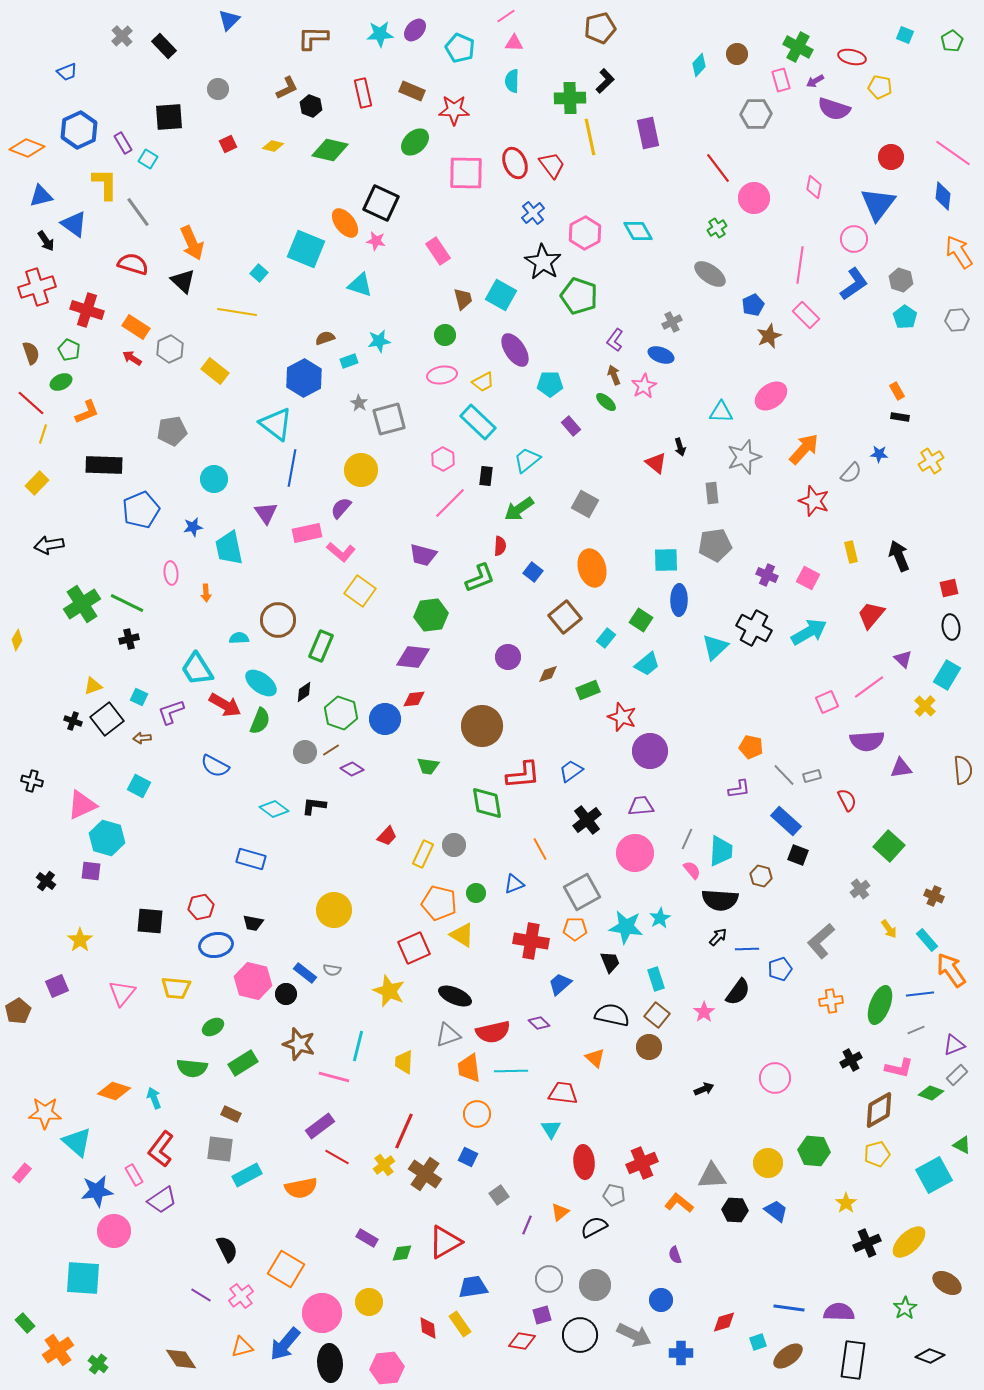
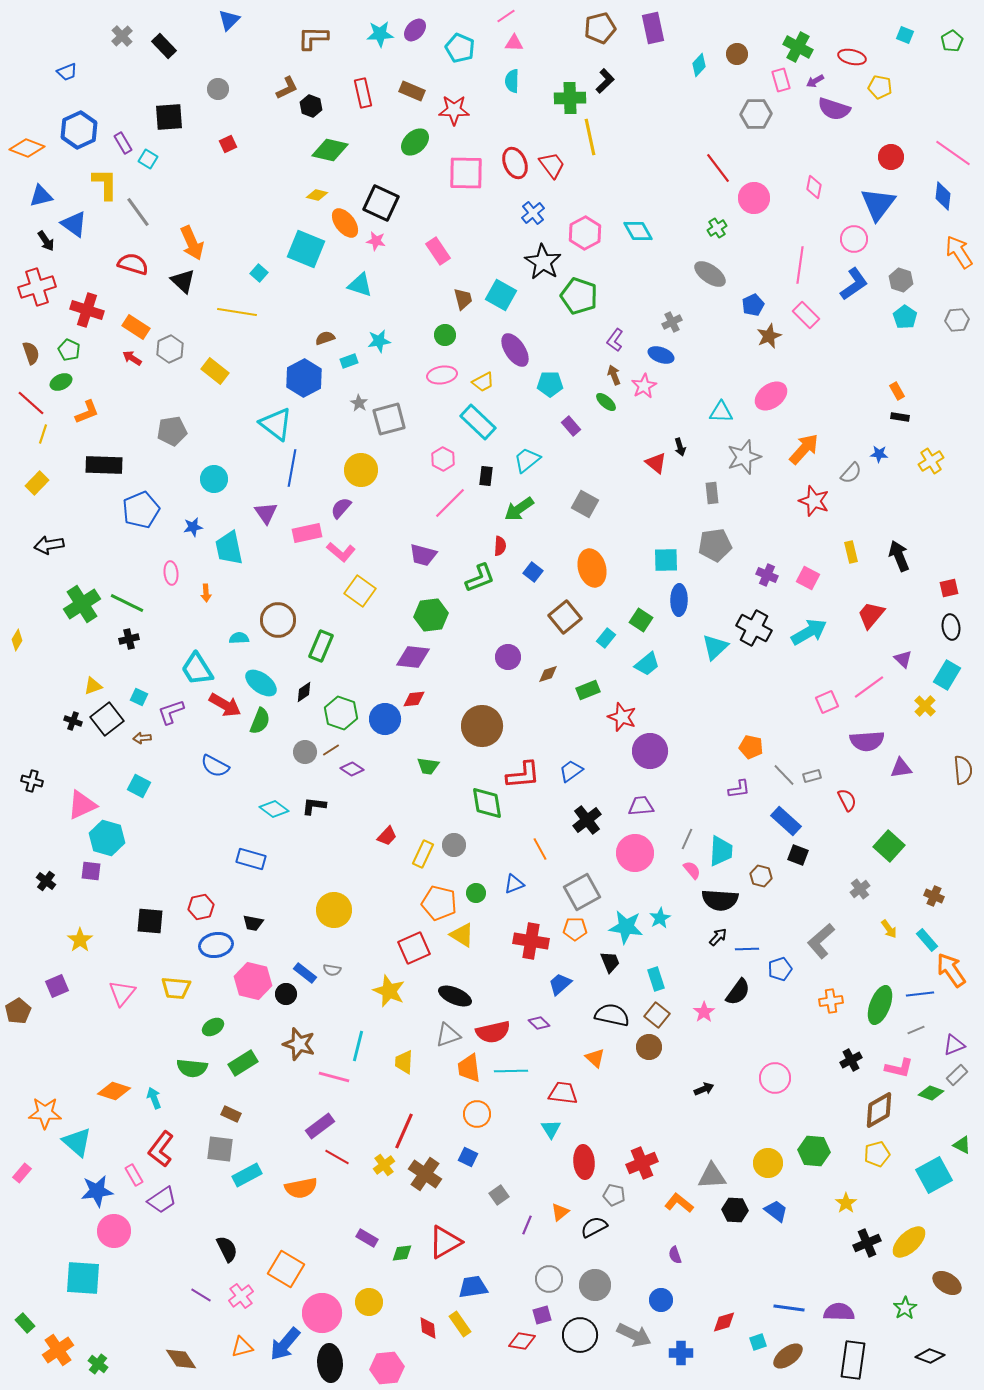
purple rectangle at (648, 133): moved 5 px right, 105 px up
yellow diamond at (273, 146): moved 44 px right, 49 px down
